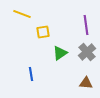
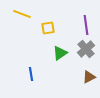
yellow square: moved 5 px right, 4 px up
gray cross: moved 1 px left, 3 px up
brown triangle: moved 3 px right, 6 px up; rotated 32 degrees counterclockwise
